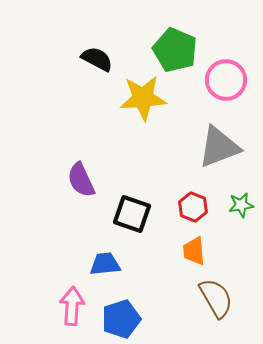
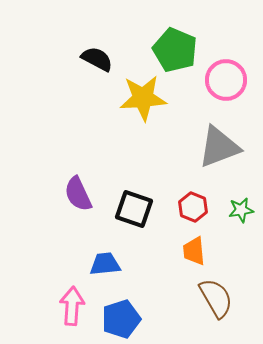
purple semicircle: moved 3 px left, 14 px down
green star: moved 5 px down
black square: moved 2 px right, 5 px up
